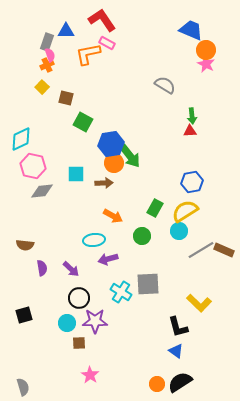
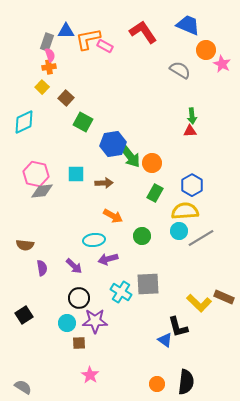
red L-shape at (102, 20): moved 41 px right, 12 px down
blue trapezoid at (191, 30): moved 3 px left, 5 px up
pink rectangle at (107, 43): moved 2 px left, 3 px down
orange L-shape at (88, 54): moved 15 px up
pink star at (206, 64): moved 16 px right
orange cross at (47, 65): moved 2 px right, 2 px down; rotated 16 degrees clockwise
gray semicircle at (165, 85): moved 15 px right, 15 px up
brown square at (66, 98): rotated 28 degrees clockwise
cyan diamond at (21, 139): moved 3 px right, 17 px up
blue hexagon at (111, 144): moved 2 px right
orange circle at (114, 163): moved 38 px right
pink hexagon at (33, 166): moved 3 px right, 8 px down
blue hexagon at (192, 182): moved 3 px down; rotated 20 degrees counterclockwise
green rectangle at (155, 208): moved 15 px up
yellow semicircle at (185, 211): rotated 28 degrees clockwise
gray line at (201, 250): moved 12 px up
brown rectangle at (224, 250): moved 47 px down
purple arrow at (71, 269): moved 3 px right, 3 px up
black square at (24, 315): rotated 18 degrees counterclockwise
blue triangle at (176, 351): moved 11 px left, 11 px up
black semicircle at (180, 382): moved 6 px right; rotated 130 degrees clockwise
gray semicircle at (23, 387): rotated 42 degrees counterclockwise
